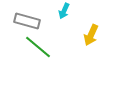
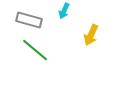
gray rectangle: moved 2 px right, 1 px up
green line: moved 3 px left, 3 px down
